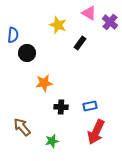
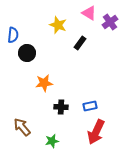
purple cross: rotated 14 degrees clockwise
